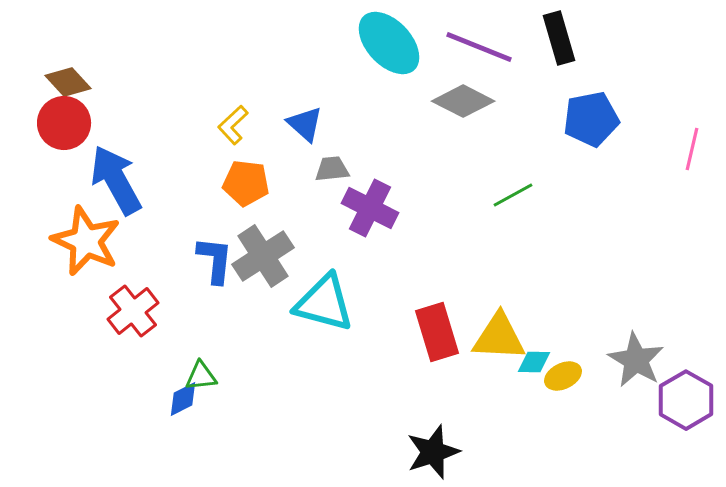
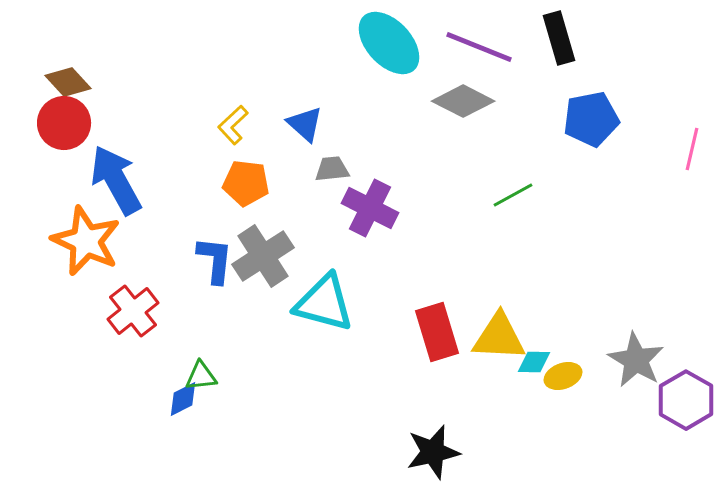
yellow ellipse: rotated 6 degrees clockwise
black star: rotated 6 degrees clockwise
